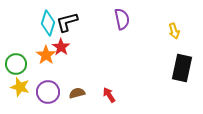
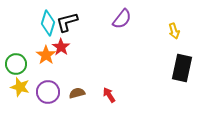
purple semicircle: rotated 50 degrees clockwise
